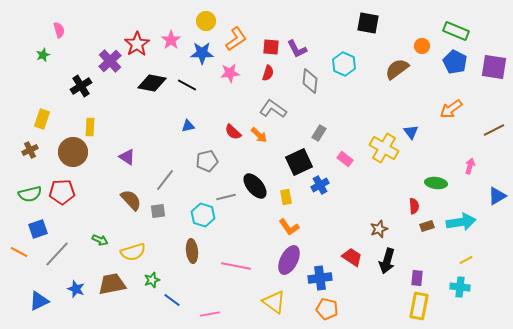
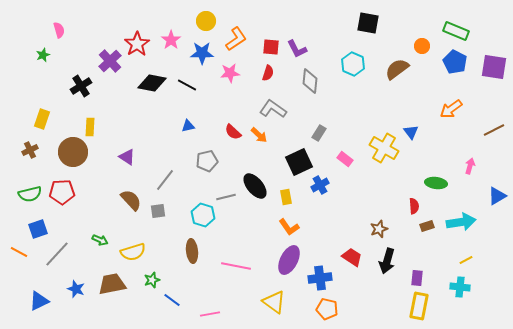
cyan hexagon at (344, 64): moved 9 px right
